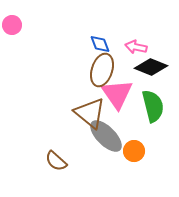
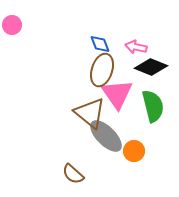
brown semicircle: moved 17 px right, 13 px down
